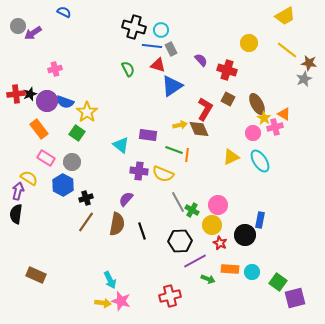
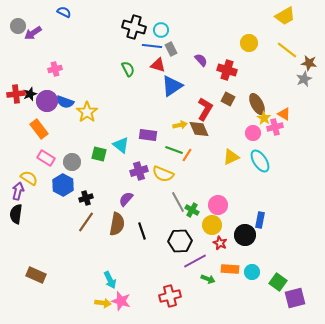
green square at (77, 133): moved 22 px right, 21 px down; rotated 21 degrees counterclockwise
orange line at (187, 155): rotated 24 degrees clockwise
purple cross at (139, 171): rotated 24 degrees counterclockwise
